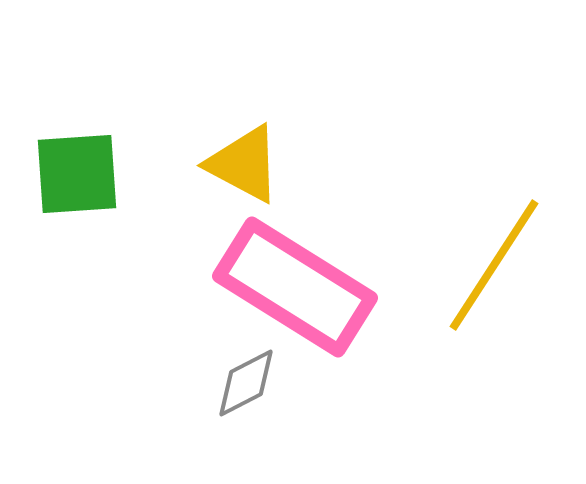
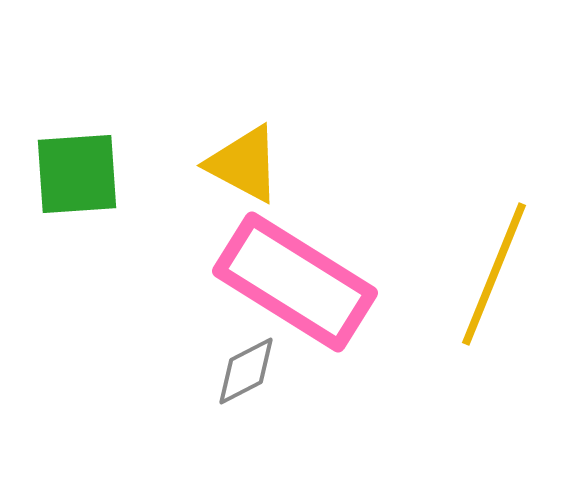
yellow line: moved 9 px down; rotated 11 degrees counterclockwise
pink rectangle: moved 5 px up
gray diamond: moved 12 px up
